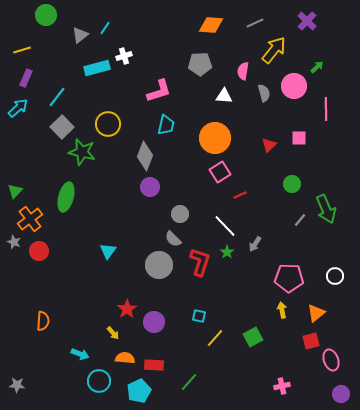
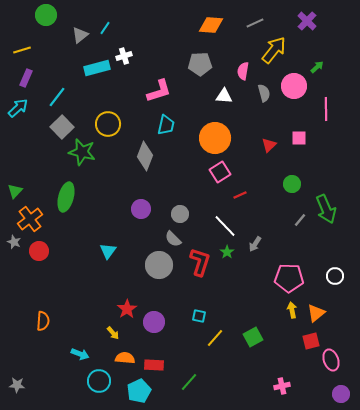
purple circle at (150, 187): moved 9 px left, 22 px down
yellow arrow at (282, 310): moved 10 px right
